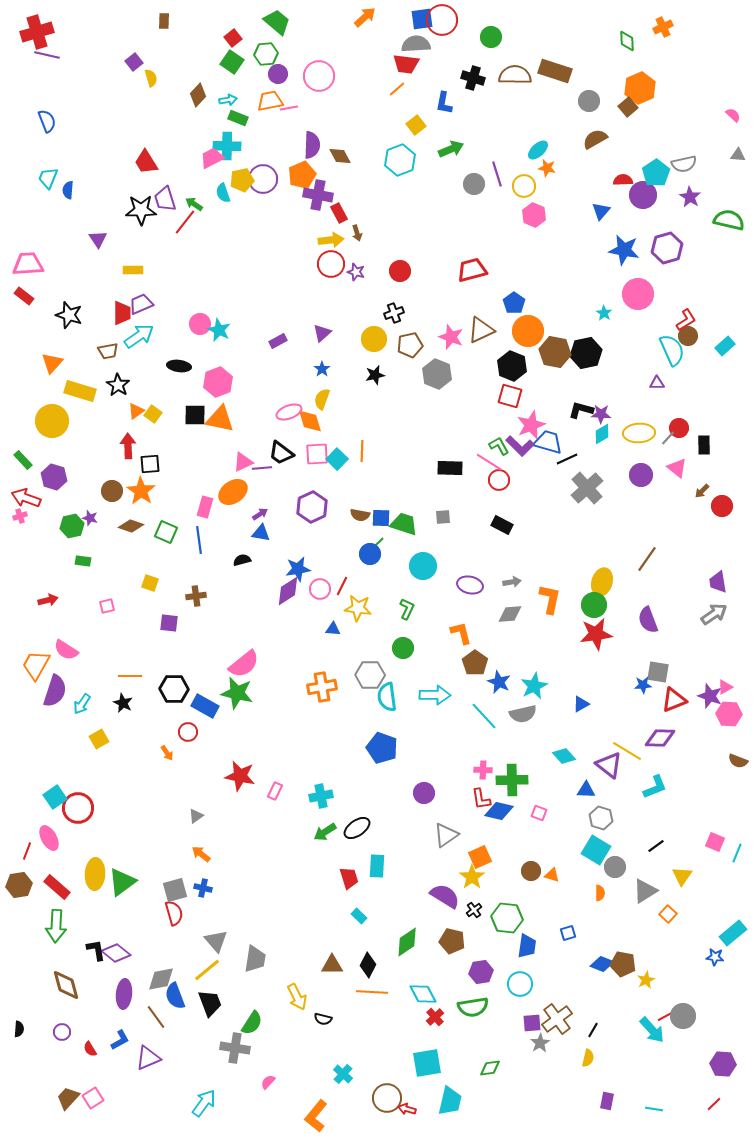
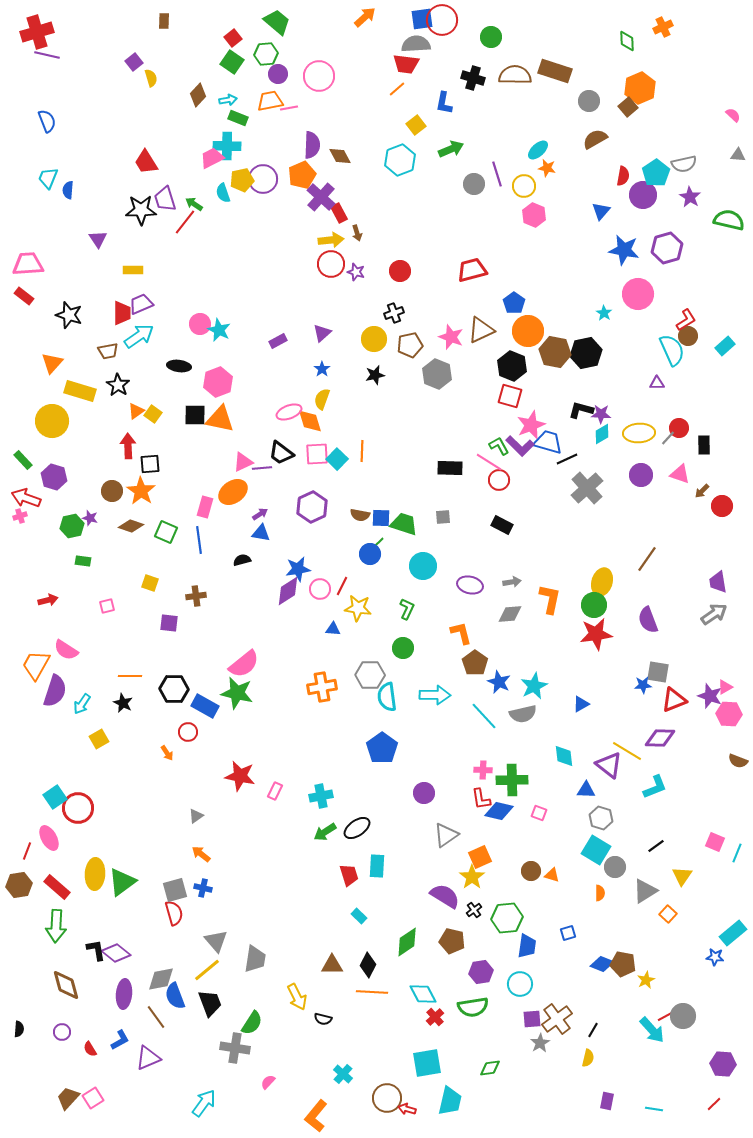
red semicircle at (623, 180): moved 4 px up; rotated 102 degrees clockwise
purple cross at (318, 195): moved 3 px right, 2 px down; rotated 32 degrees clockwise
pink triangle at (677, 468): moved 3 px right, 6 px down; rotated 20 degrees counterclockwise
blue pentagon at (382, 748): rotated 16 degrees clockwise
cyan diamond at (564, 756): rotated 35 degrees clockwise
red trapezoid at (349, 878): moved 3 px up
green hexagon at (507, 918): rotated 12 degrees counterclockwise
purple square at (532, 1023): moved 4 px up
